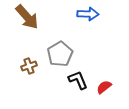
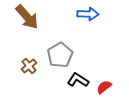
gray pentagon: moved 1 px down
brown cross: rotated 21 degrees counterclockwise
black L-shape: rotated 35 degrees counterclockwise
